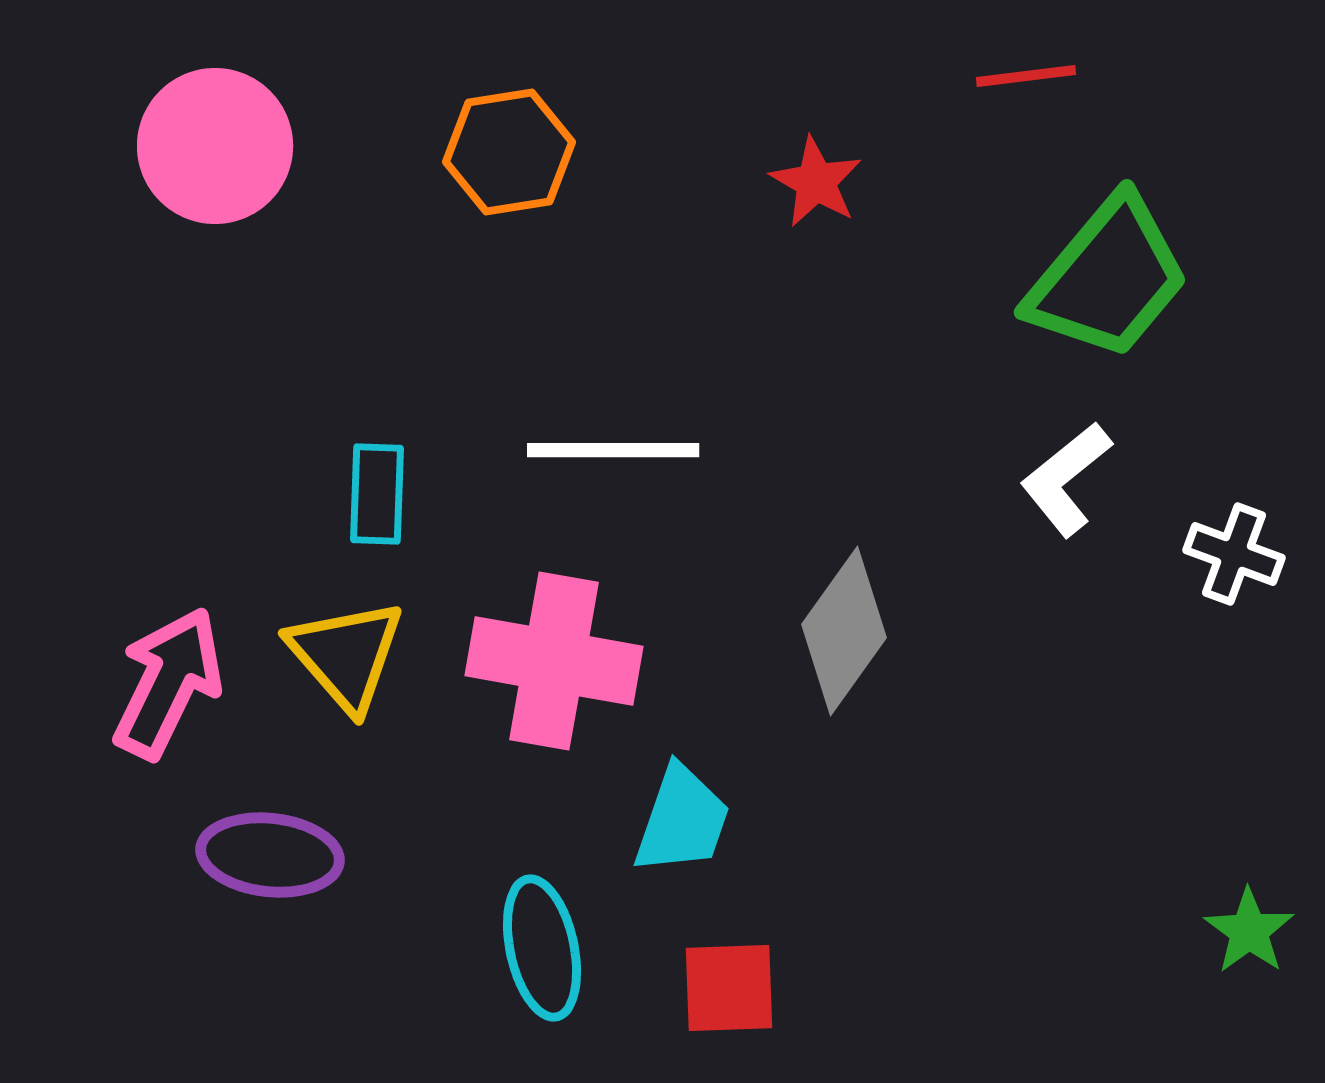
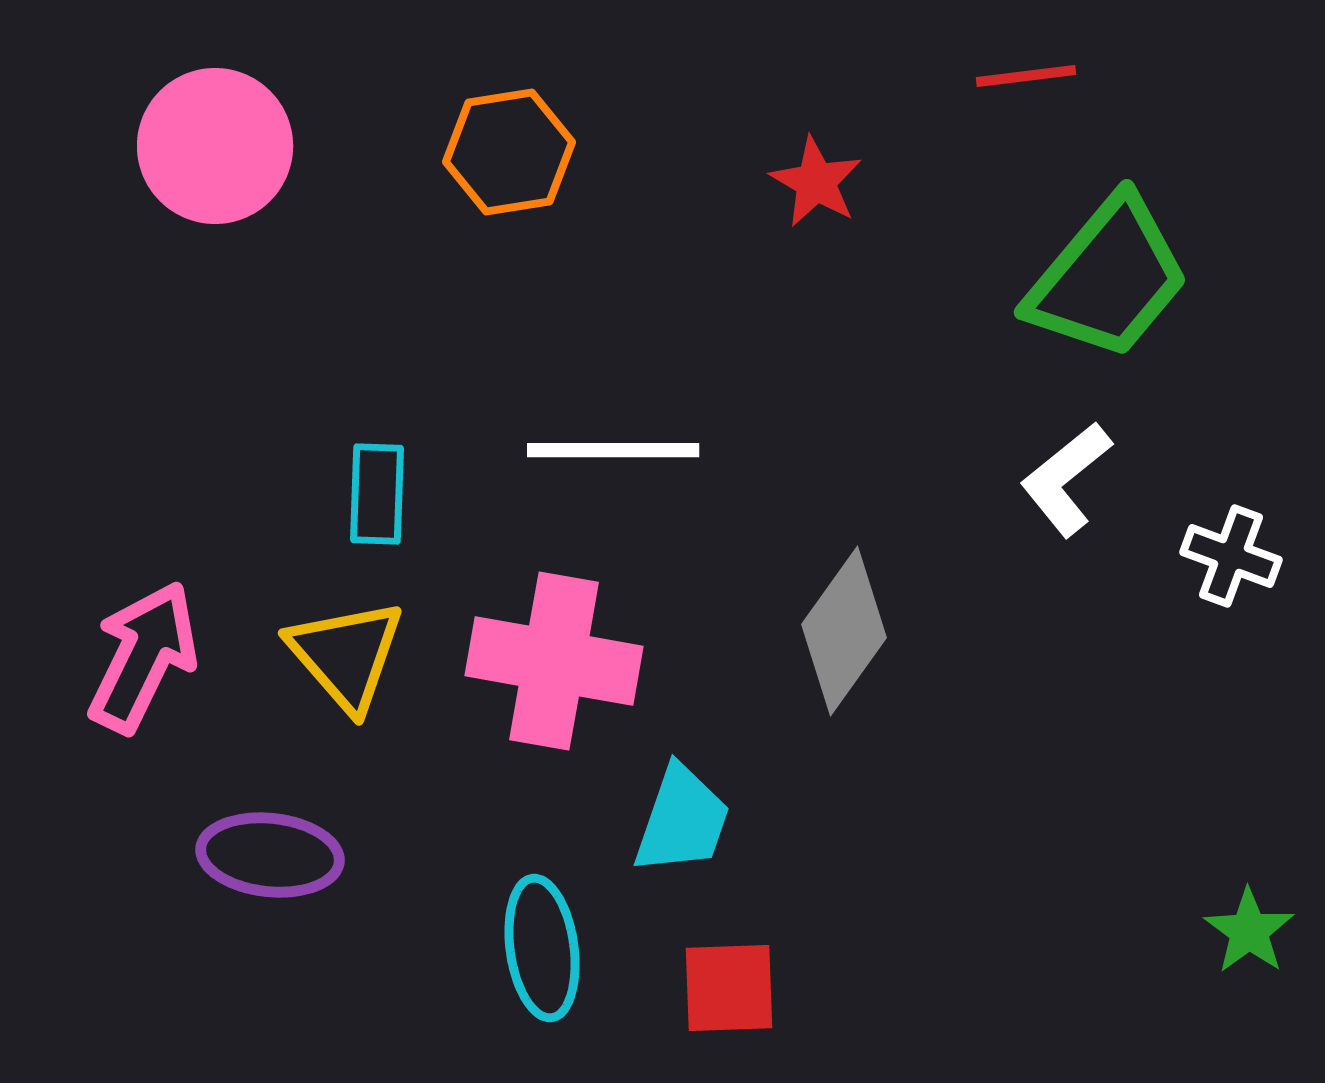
white cross: moved 3 px left, 2 px down
pink arrow: moved 25 px left, 26 px up
cyan ellipse: rotated 4 degrees clockwise
